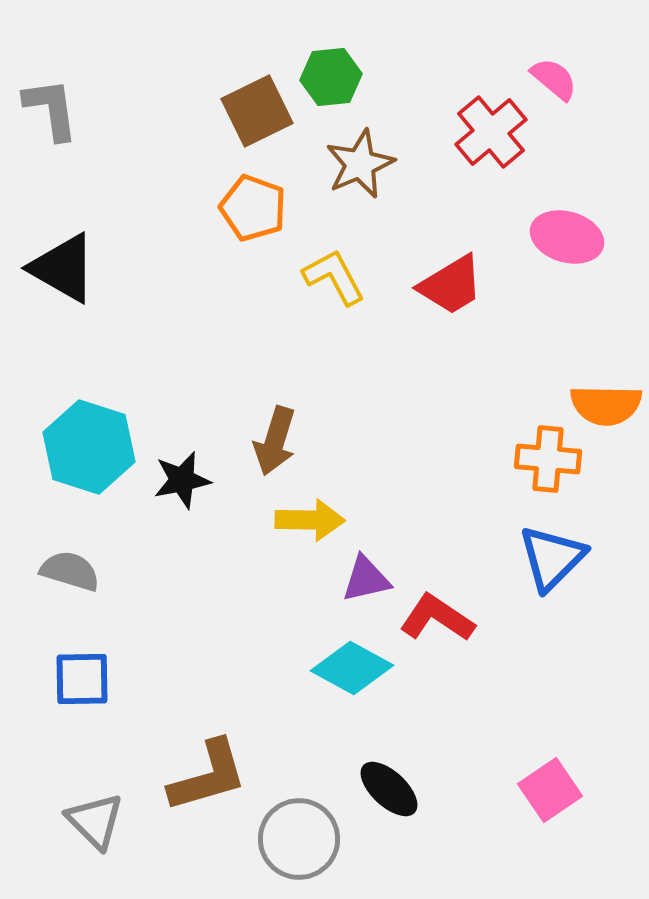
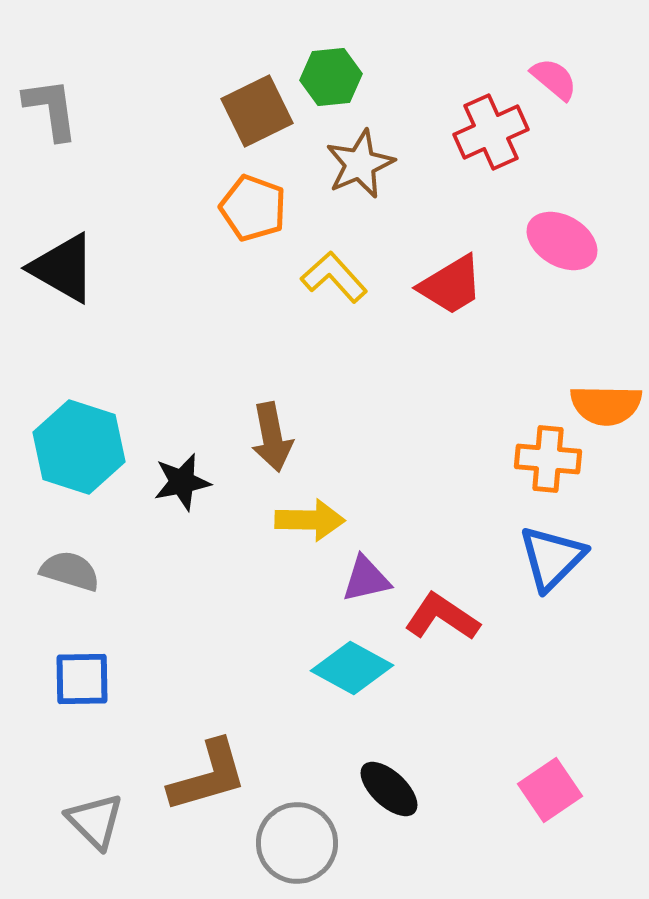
red cross: rotated 16 degrees clockwise
pink ellipse: moved 5 px left, 4 px down; rotated 14 degrees clockwise
yellow L-shape: rotated 14 degrees counterclockwise
brown arrow: moved 3 px left, 4 px up; rotated 28 degrees counterclockwise
cyan hexagon: moved 10 px left
black star: moved 2 px down
red L-shape: moved 5 px right, 1 px up
gray circle: moved 2 px left, 4 px down
